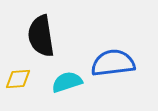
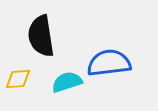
blue semicircle: moved 4 px left
